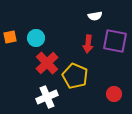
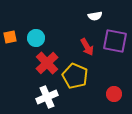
red arrow: moved 1 px left, 3 px down; rotated 36 degrees counterclockwise
